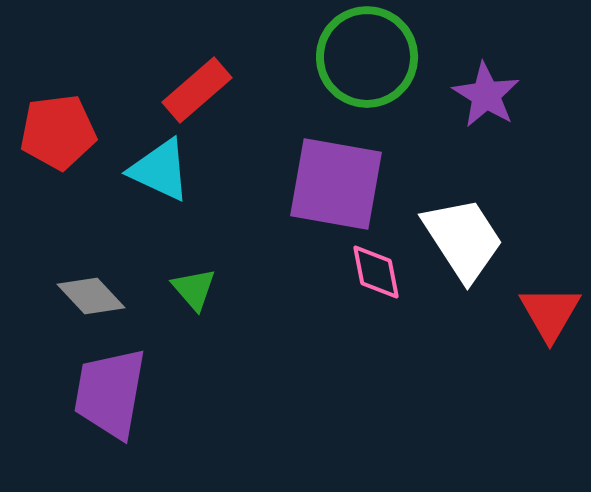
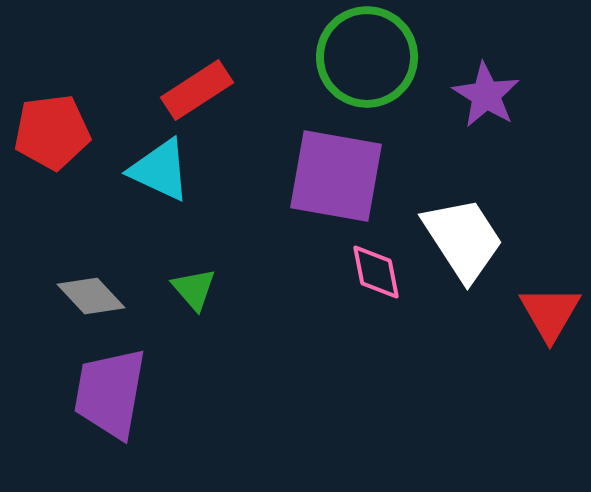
red rectangle: rotated 8 degrees clockwise
red pentagon: moved 6 px left
purple square: moved 8 px up
